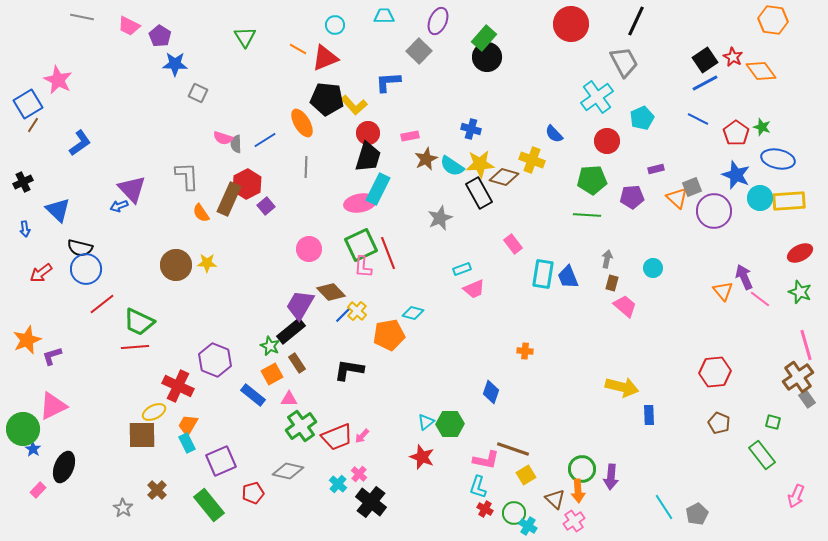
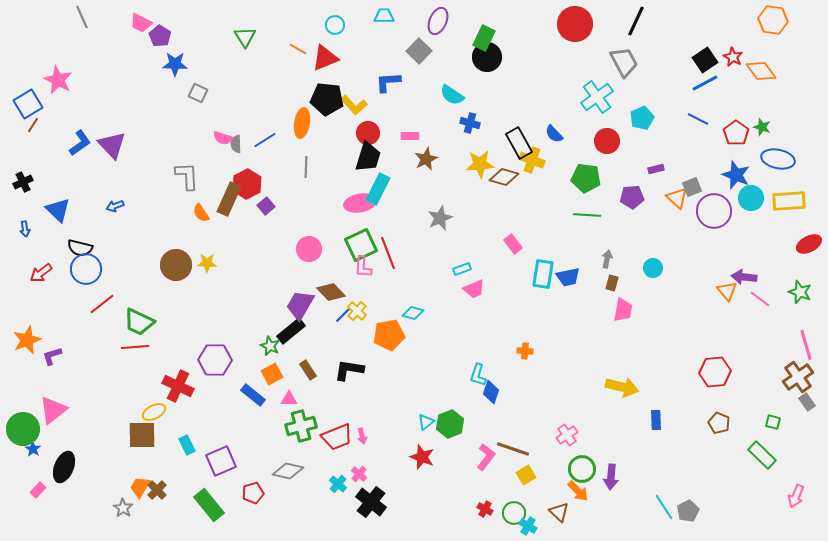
gray line at (82, 17): rotated 55 degrees clockwise
red circle at (571, 24): moved 4 px right
pink trapezoid at (129, 26): moved 12 px right, 3 px up
green rectangle at (484, 38): rotated 15 degrees counterclockwise
orange ellipse at (302, 123): rotated 40 degrees clockwise
blue cross at (471, 129): moved 1 px left, 6 px up
pink rectangle at (410, 136): rotated 12 degrees clockwise
cyan semicircle at (452, 166): moved 71 px up
green pentagon at (592, 180): moved 6 px left, 2 px up; rotated 12 degrees clockwise
purple triangle at (132, 189): moved 20 px left, 44 px up
black rectangle at (479, 193): moved 40 px right, 50 px up
cyan circle at (760, 198): moved 9 px left
blue arrow at (119, 206): moved 4 px left
red ellipse at (800, 253): moved 9 px right, 9 px up
blue trapezoid at (568, 277): rotated 80 degrees counterclockwise
purple arrow at (744, 277): rotated 60 degrees counterclockwise
orange triangle at (723, 291): moved 4 px right
pink trapezoid at (625, 306): moved 2 px left, 4 px down; rotated 60 degrees clockwise
purple hexagon at (215, 360): rotated 20 degrees counterclockwise
brown rectangle at (297, 363): moved 11 px right, 7 px down
gray rectangle at (807, 399): moved 3 px down
pink triangle at (53, 406): moved 4 px down; rotated 12 degrees counterclockwise
blue rectangle at (649, 415): moved 7 px right, 5 px down
green hexagon at (450, 424): rotated 20 degrees counterclockwise
orange trapezoid at (188, 425): moved 48 px left, 62 px down
green cross at (301, 426): rotated 20 degrees clockwise
pink arrow at (362, 436): rotated 56 degrees counterclockwise
cyan rectangle at (187, 443): moved 2 px down
green rectangle at (762, 455): rotated 8 degrees counterclockwise
pink L-shape at (486, 460): moved 3 px up; rotated 64 degrees counterclockwise
cyan L-shape at (478, 487): moved 112 px up
orange arrow at (578, 491): rotated 40 degrees counterclockwise
brown triangle at (555, 499): moved 4 px right, 13 px down
gray pentagon at (697, 514): moved 9 px left, 3 px up
pink cross at (574, 521): moved 7 px left, 86 px up
